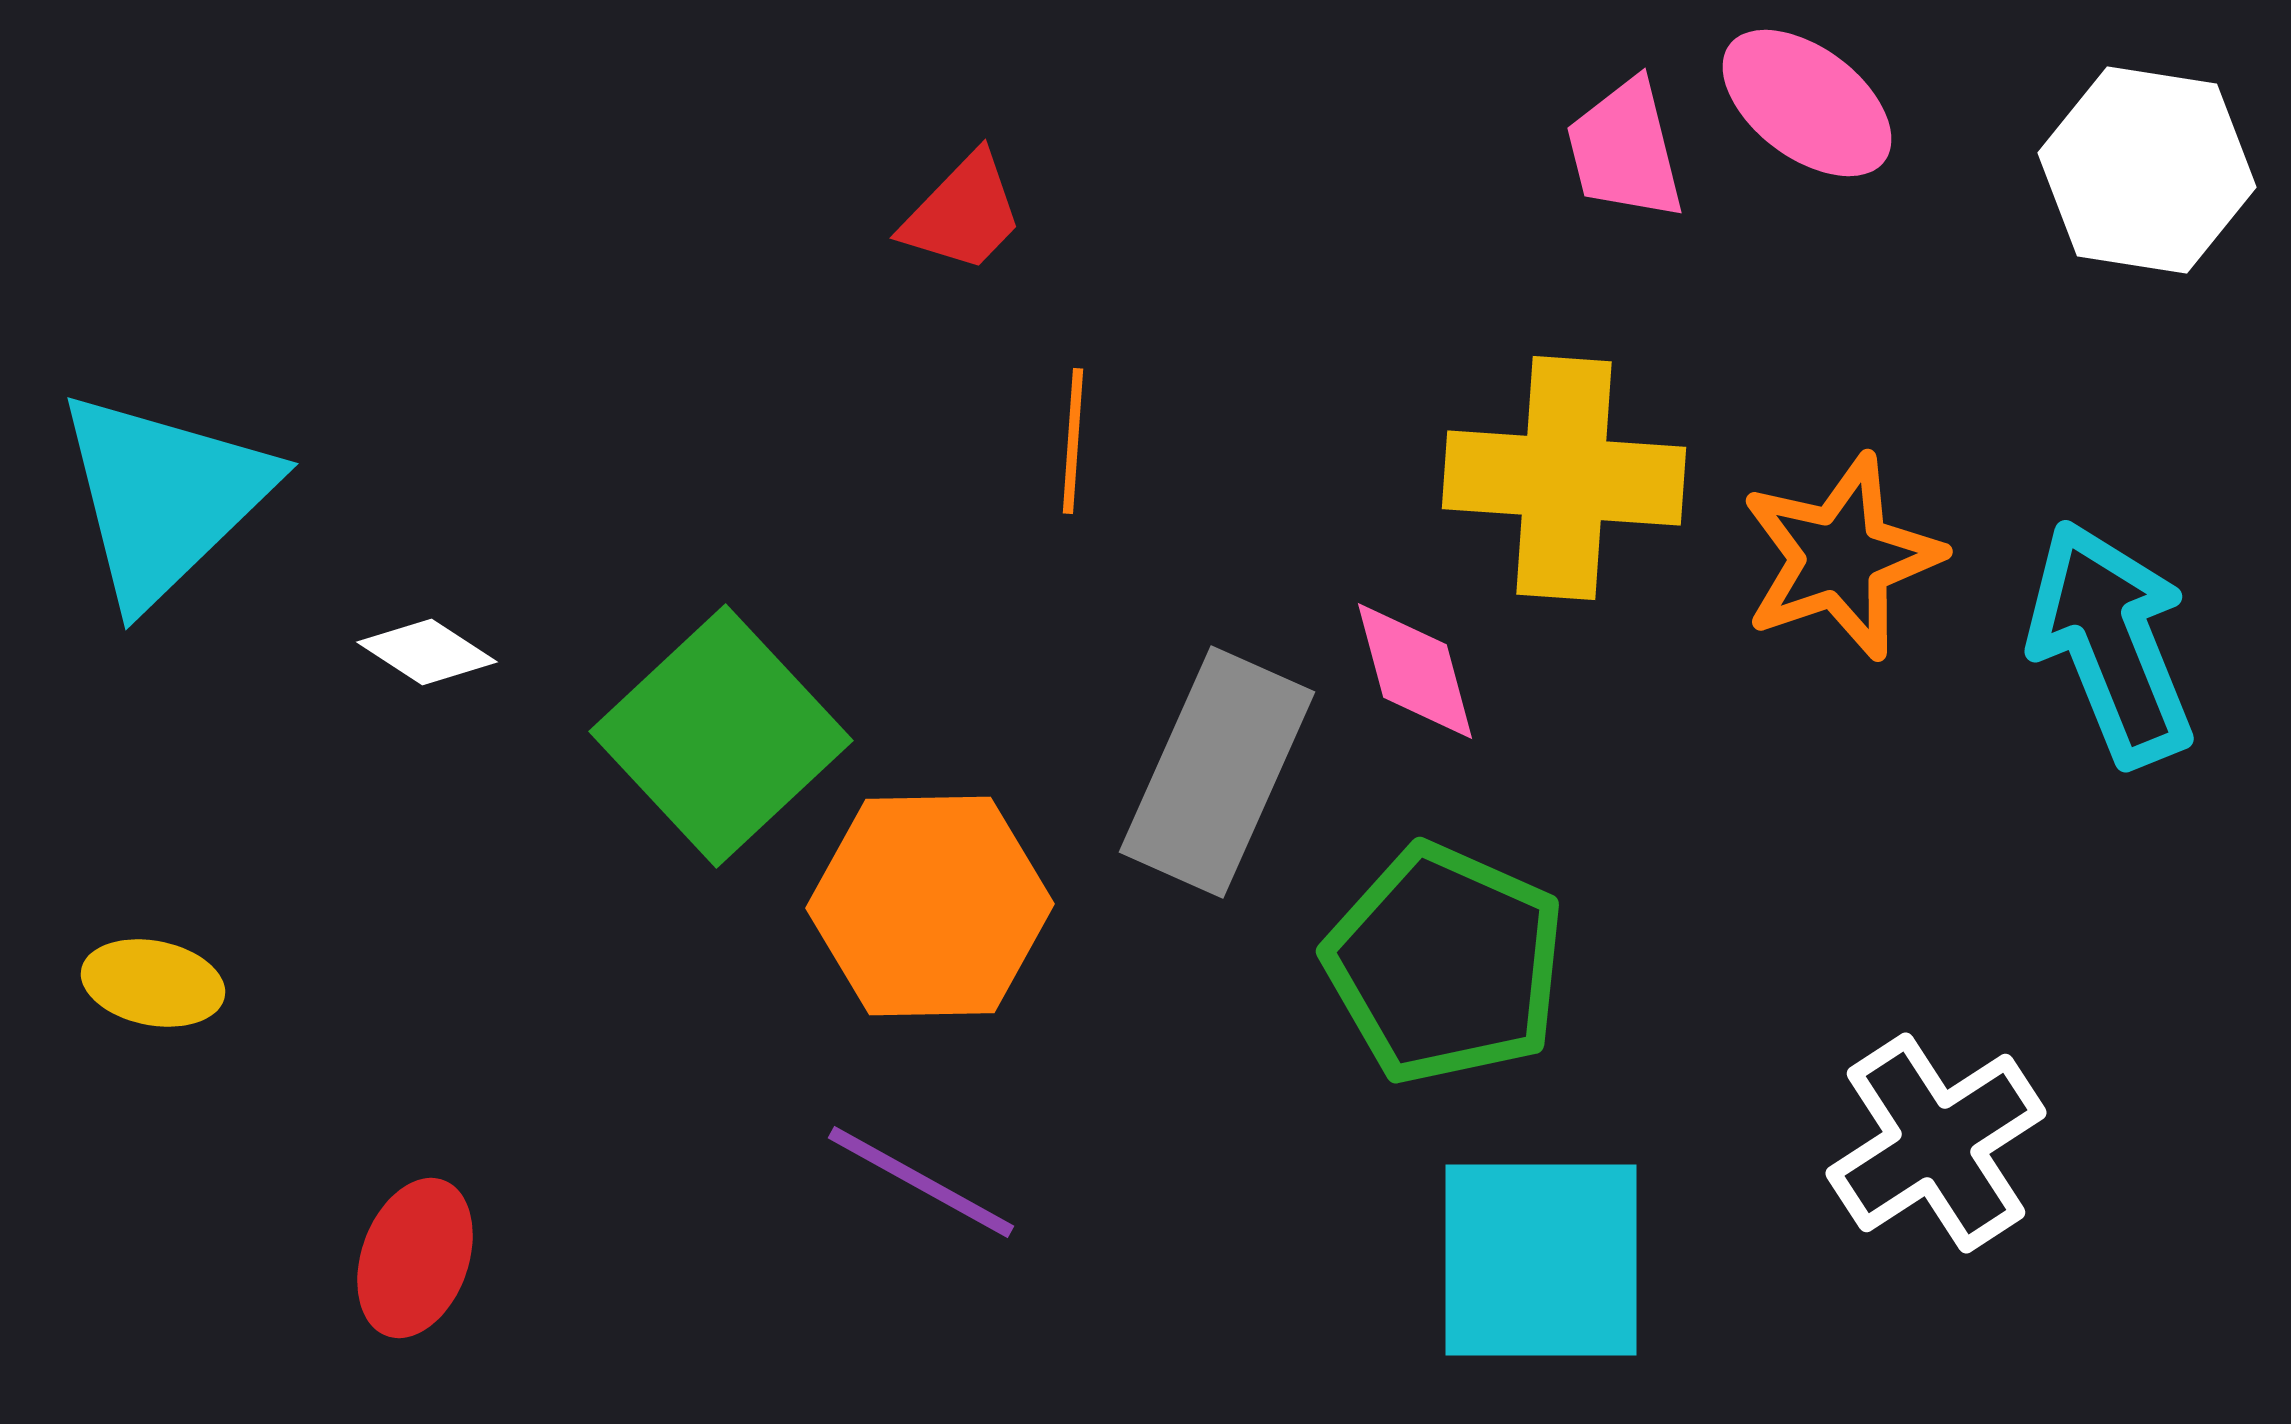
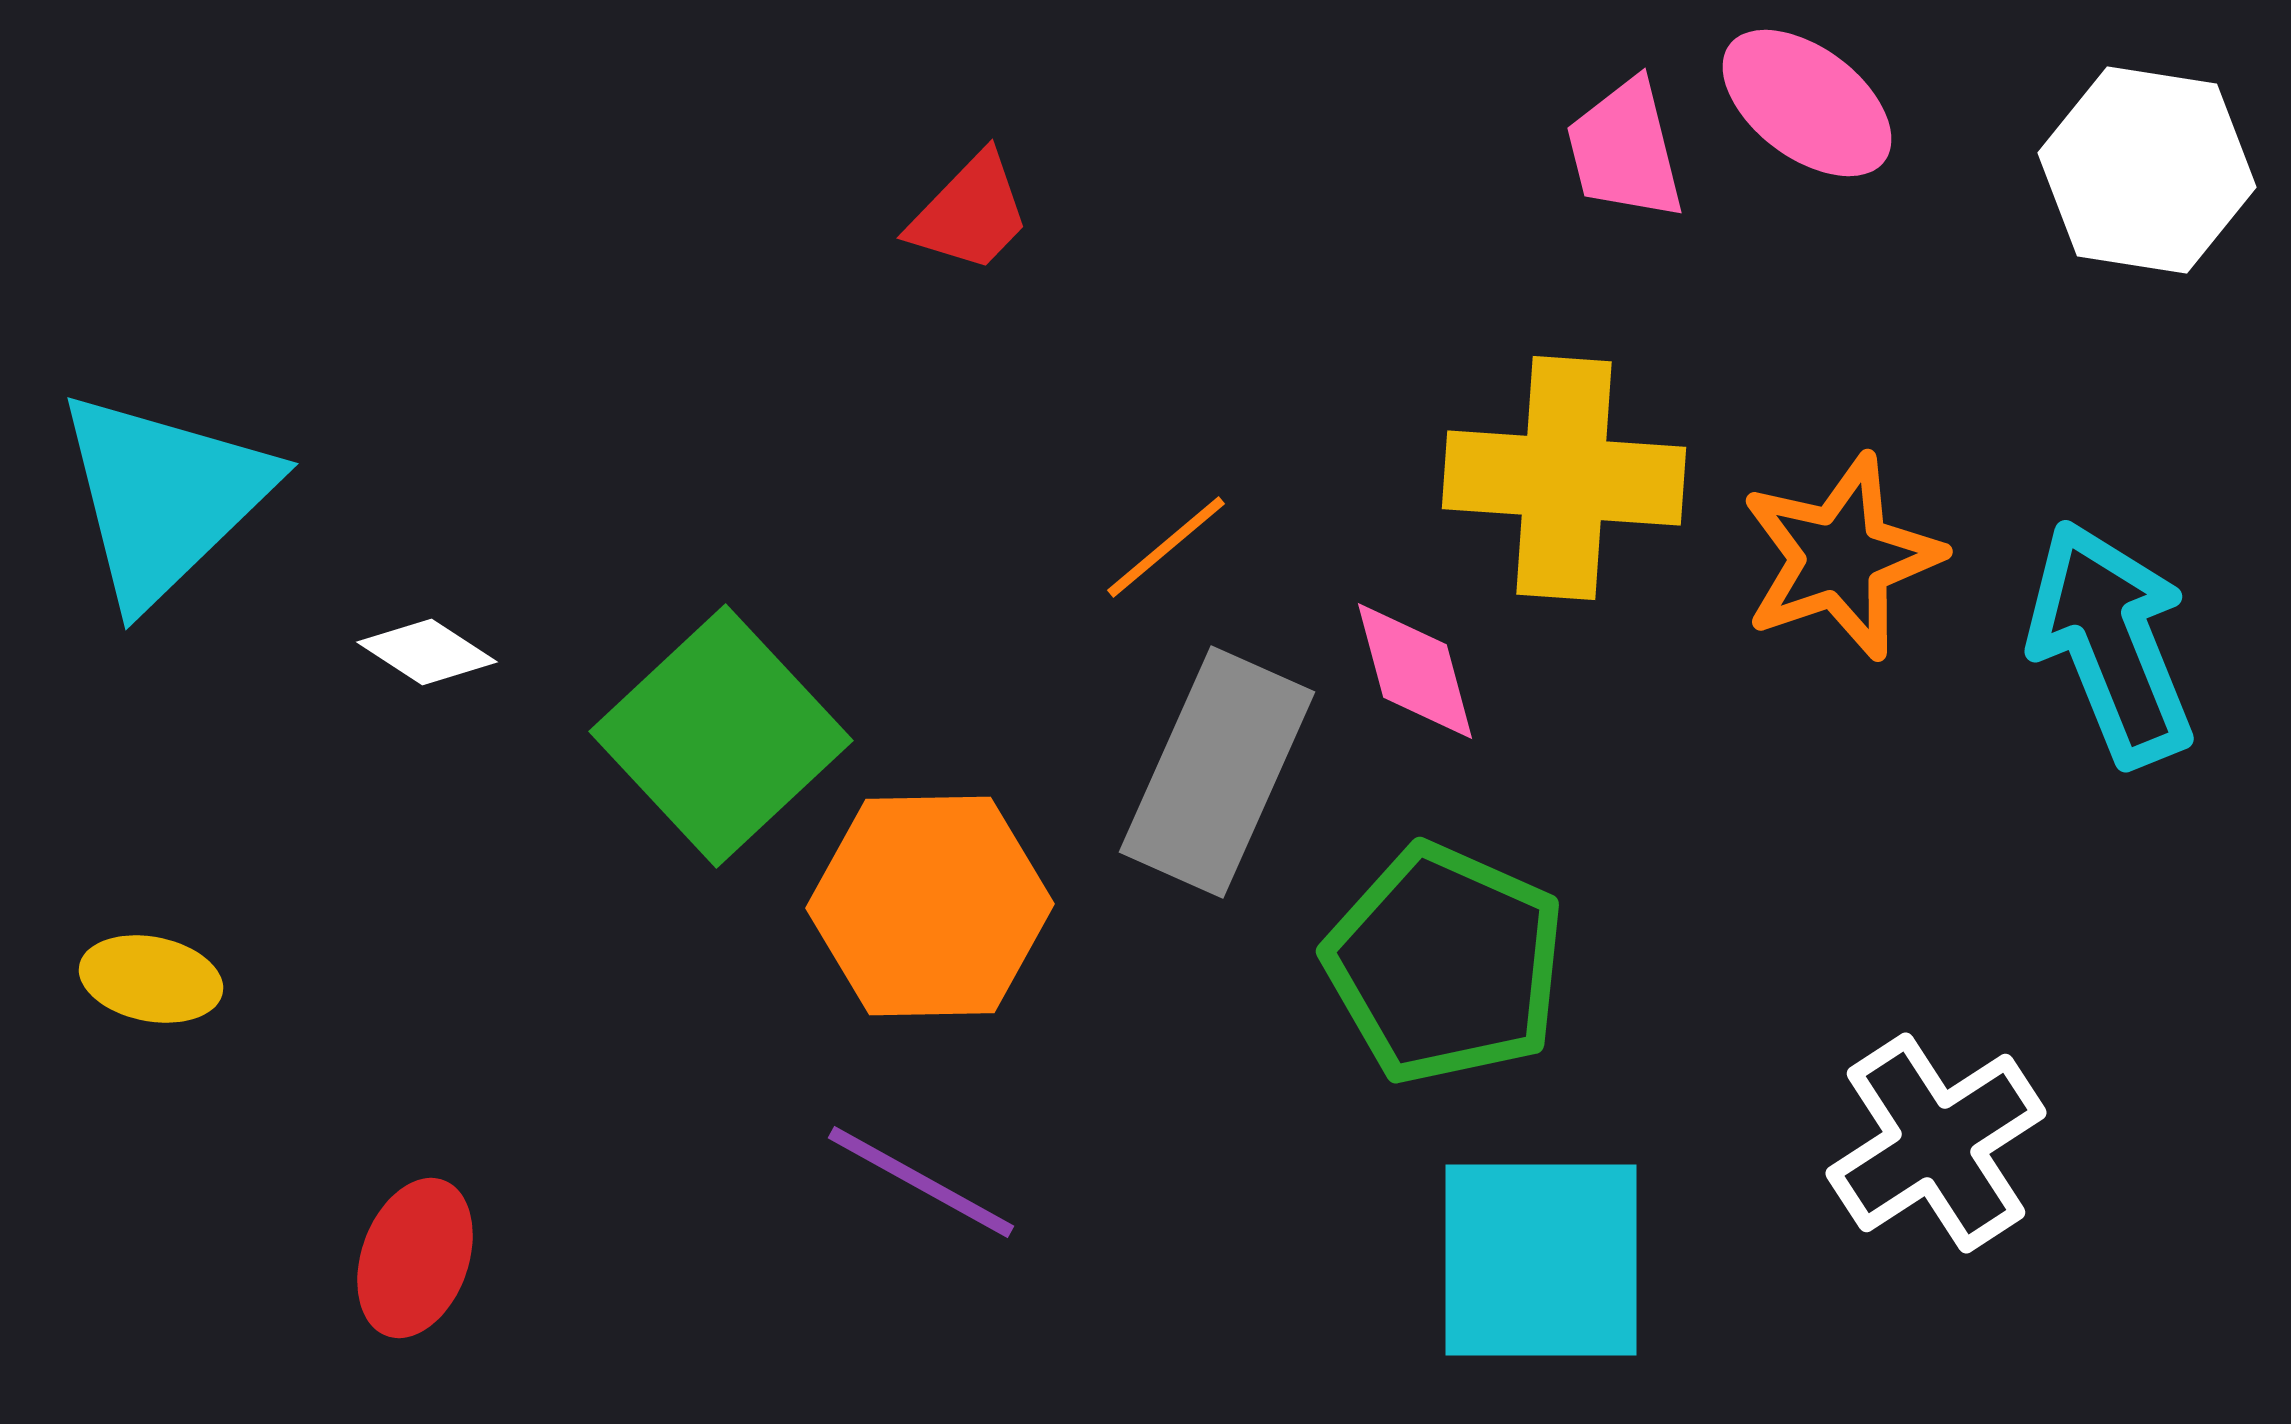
red trapezoid: moved 7 px right
orange line: moved 93 px right, 106 px down; rotated 46 degrees clockwise
yellow ellipse: moved 2 px left, 4 px up
